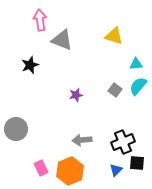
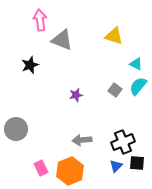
cyan triangle: rotated 32 degrees clockwise
blue triangle: moved 4 px up
